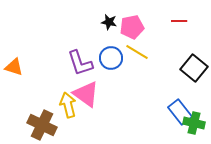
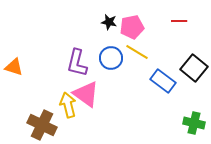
purple L-shape: moved 3 px left; rotated 32 degrees clockwise
blue rectangle: moved 17 px left, 31 px up; rotated 15 degrees counterclockwise
